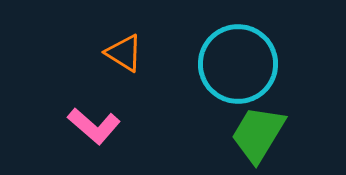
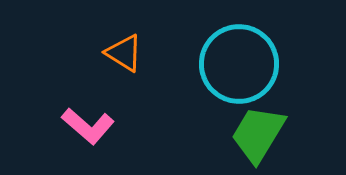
cyan circle: moved 1 px right
pink L-shape: moved 6 px left
